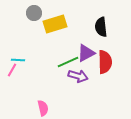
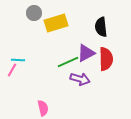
yellow rectangle: moved 1 px right, 1 px up
red semicircle: moved 1 px right, 3 px up
purple arrow: moved 2 px right, 3 px down
